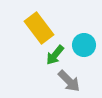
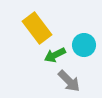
yellow rectangle: moved 2 px left
green arrow: rotated 25 degrees clockwise
